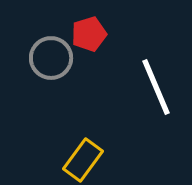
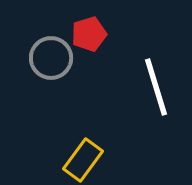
white line: rotated 6 degrees clockwise
